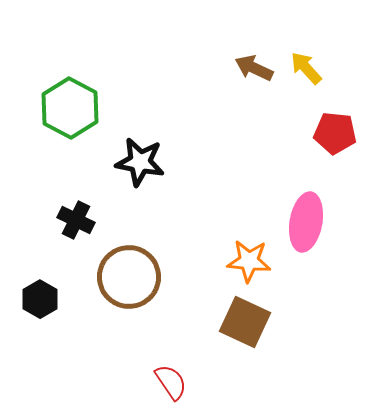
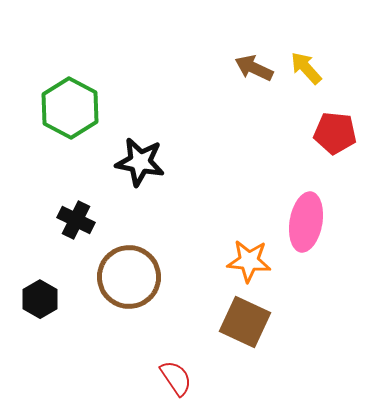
red semicircle: moved 5 px right, 4 px up
